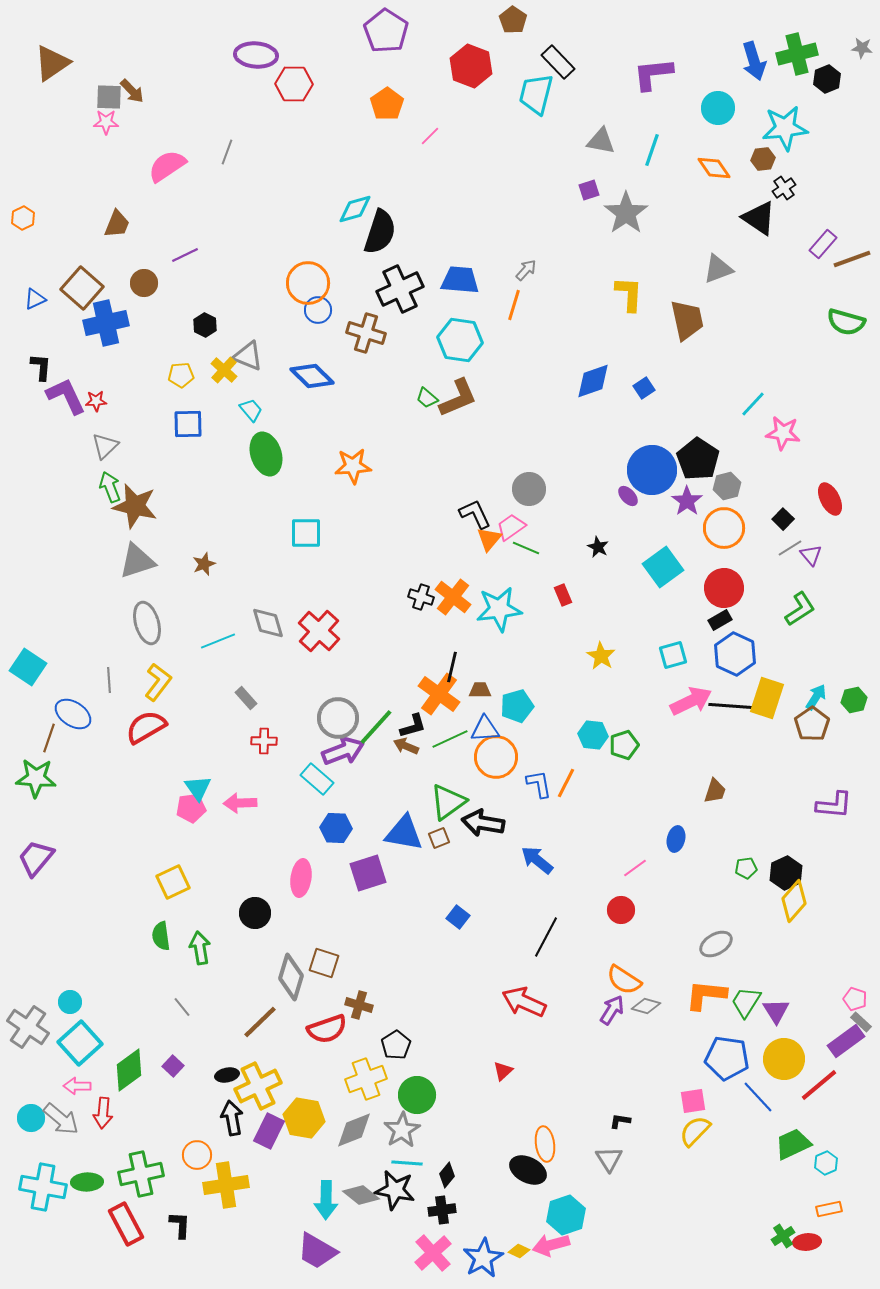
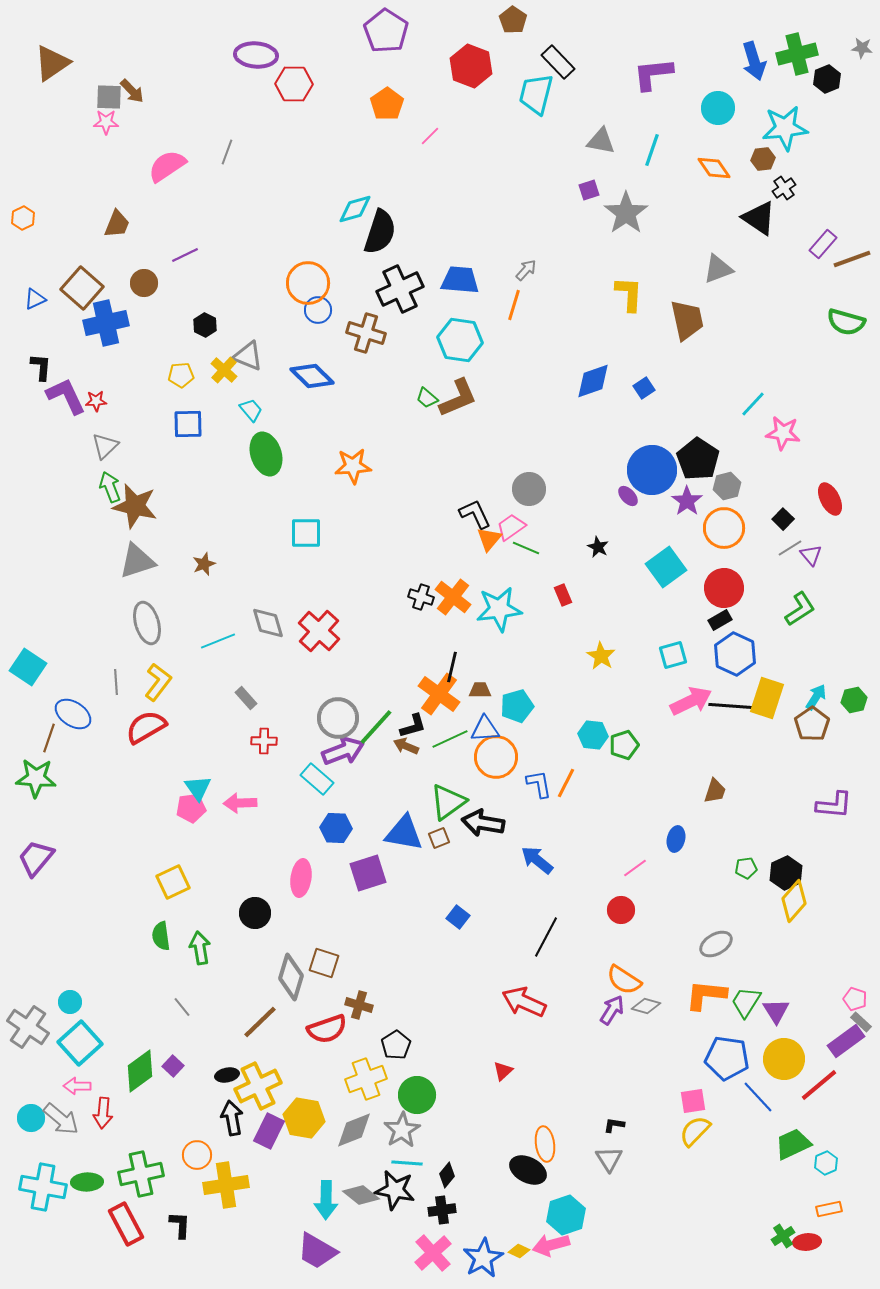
cyan square at (663, 567): moved 3 px right
gray line at (109, 680): moved 7 px right, 2 px down
green diamond at (129, 1070): moved 11 px right, 1 px down
black L-shape at (620, 1121): moved 6 px left, 4 px down
